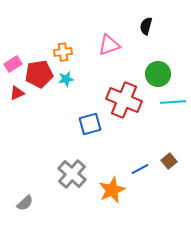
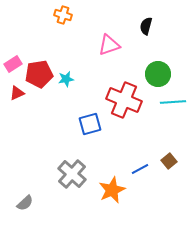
orange cross: moved 37 px up; rotated 24 degrees clockwise
